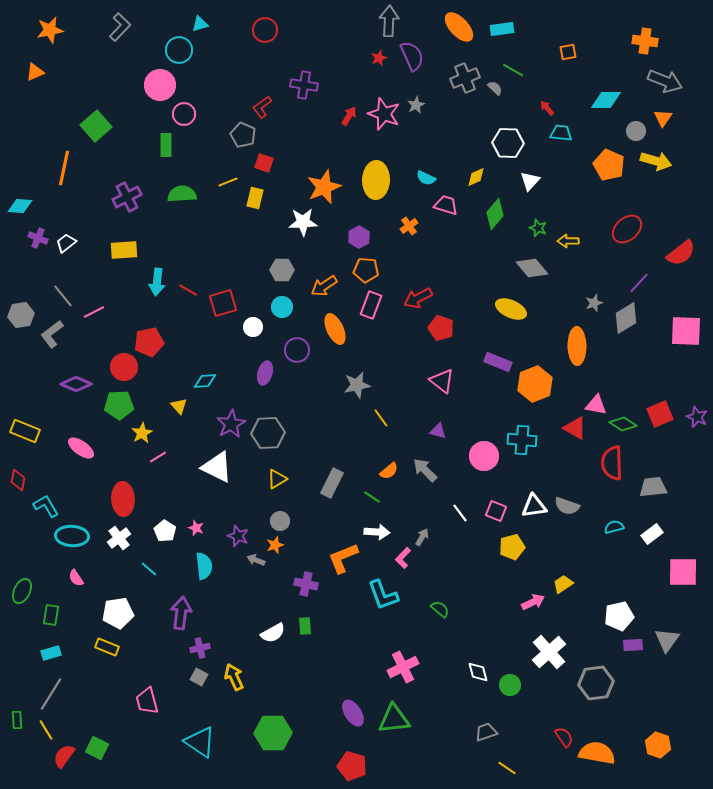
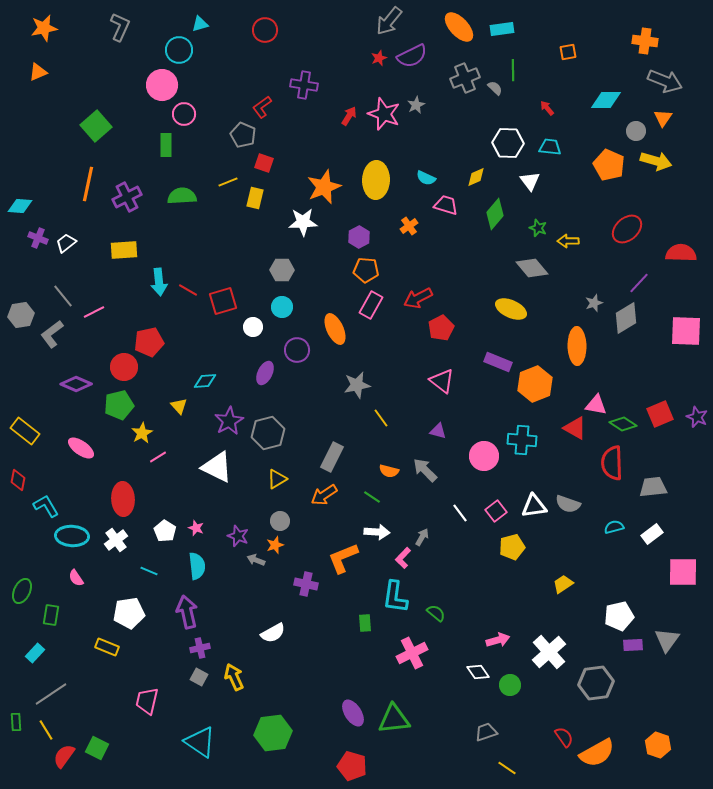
gray arrow at (389, 21): rotated 144 degrees counterclockwise
gray L-shape at (120, 27): rotated 20 degrees counterclockwise
orange star at (50, 30): moved 6 px left, 2 px up
purple semicircle at (412, 56): rotated 88 degrees clockwise
green line at (513, 70): rotated 60 degrees clockwise
orange triangle at (35, 72): moved 3 px right
pink circle at (160, 85): moved 2 px right
cyan trapezoid at (561, 133): moved 11 px left, 14 px down
orange line at (64, 168): moved 24 px right, 16 px down
white triangle at (530, 181): rotated 20 degrees counterclockwise
green semicircle at (182, 194): moved 2 px down
red semicircle at (681, 253): rotated 140 degrees counterclockwise
cyan arrow at (157, 282): moved 2 px right; rotated 12 degrees counterclockwise
orange arrow at (324, 286): moved 209 px down
red square at (223, 303): moved 2 px up
pink rectangle at (371, 305): rotated 8 degrees clockwise
red pentagon at (441, 328): rotated 25 degrees clockwise
purple ellipse at (265, 373): rotated 10 degrees clockwise
green pentagon at (119, 405): rotated 12 degrees counterclockwise
purple star at (231, 424): moved 2 px left, 3 px up
yellow rectangle at (25, 431): rotated 16 degrees clockwise
gray hexagon at (268, 433): rotated 12 degrees counterclockwise
orange semicircle at (389, 471): rotated 54 degrees clockwise
gray rectangle at (332, 483): moved 26 px up
gray semicircle at (567, 506): moved 1 px right, 2 px up
pink square at (496, 511): rotated 30 degrees clockwise
white cross at (119, 538): moved 3 px left, 2 px down
cyan semicircle at (204, 566): moved 7 px left
cyan line at (149, 569): moved 2 px down; rotated 18 degrees counterclockwise
cyan L-shape at (383, 595): moved 12 px right, 2 px down; rotated 28 degrees clockwise
pink arrow at (533, 602): moved 35 px left, 38 px down; rotated 10 degrees clockwise
green semicircle at (440, 609): moved 4 px left, 4 px down
white pentagon at (118, 613): moved 11 px right
purple arrow at (181, 613): moved 6 px right, 1 px up; rotated 20 degrees counterclockwise
green rectangle at (305, 626): moved 60 px right, 3 px up
cyan rectangle at (51, 653): moved 16 px left; rotated 30 degrees counterclockwise
pink cross at (403, 667): moved 9 px right, 14 px up
white diamond at (478, 672): rotated 20 degrees counterclockwise
gray line at (51, 694): rotated 24 degrees clockwise
pink trapezoid at (147, 701): rotated 28 degrees clockwise
green rectangle at (17, 720): moved 1 px left, 2 px down
green hexagon at (273, 733): rotated 6 degrees counterclockwise
orange semicircle at (597, 753): rotated 141 degrees clockwise
